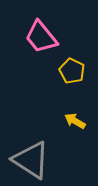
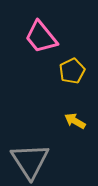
yellow pentagon: rotated 20 degrees clockwise
gray triangle: moved 1 px left, 1 px down; rotated 24 degrees clockwise
